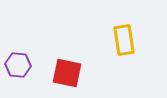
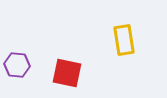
purple hexagon: moved 1 px left
